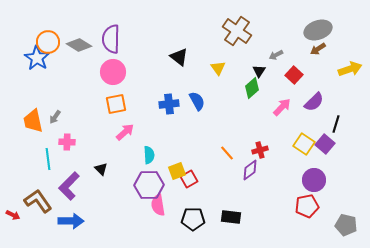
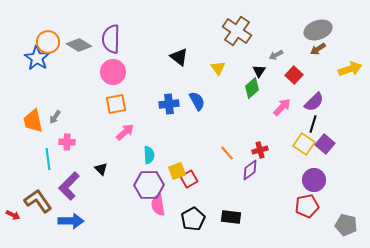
black line at (336, 124): moved 23 px left
black pentagon at (193, 219): rotated 30 degrees counterclockwise
